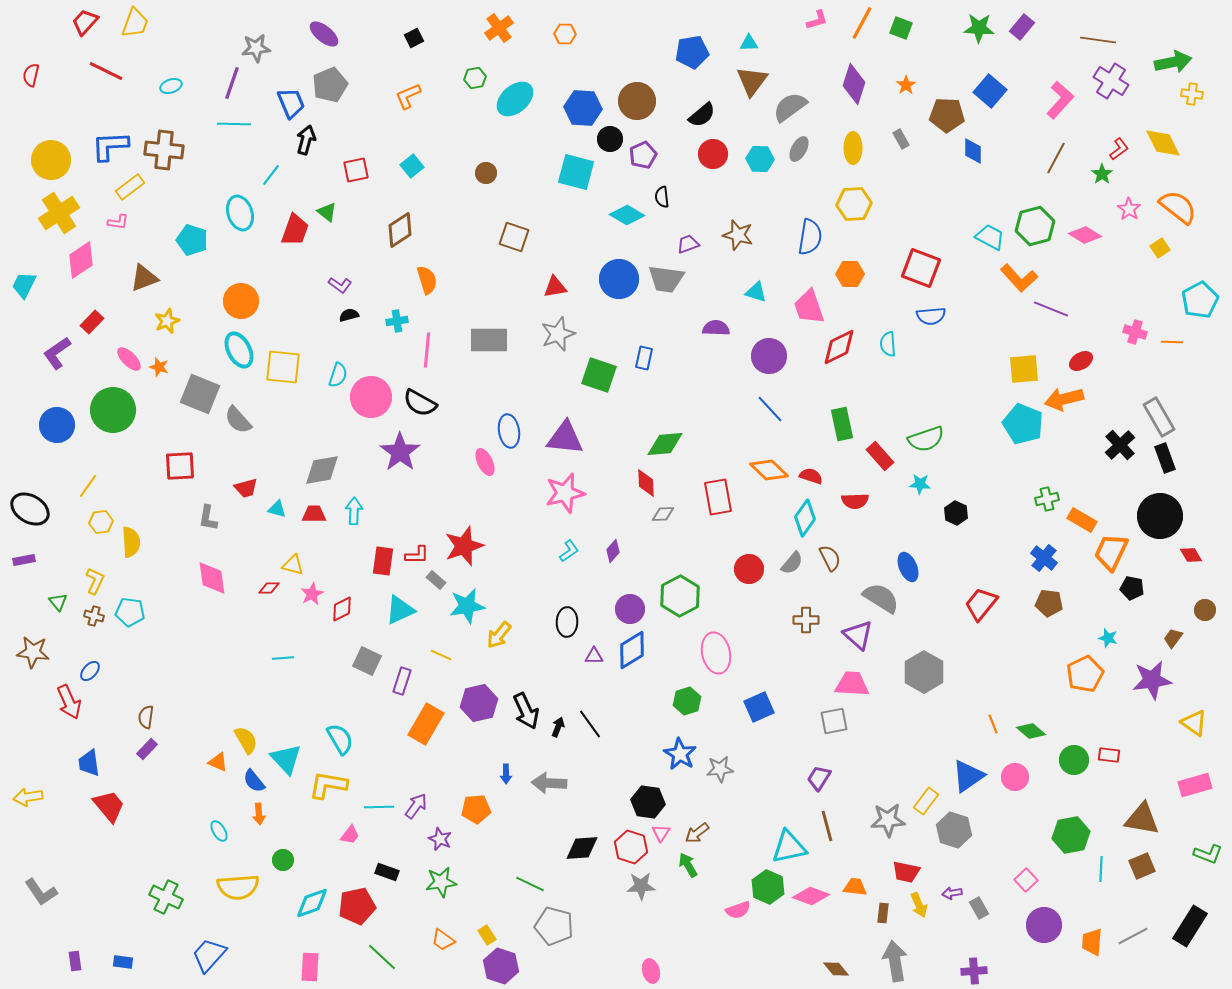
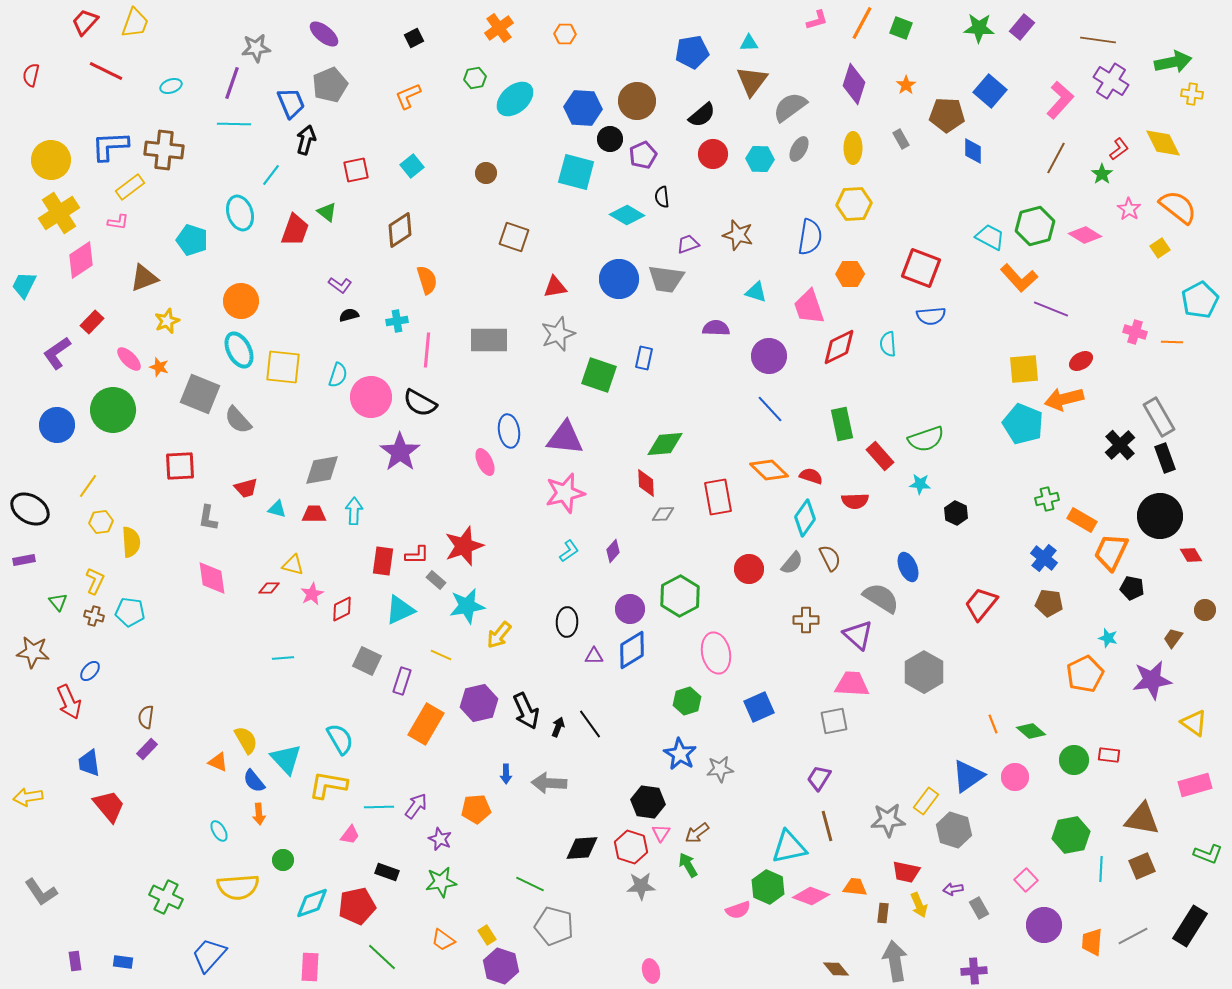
purple arrow at (952, 893): moved 1 px right, 4 px up
